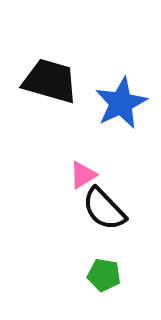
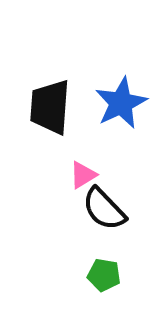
black trapezoid: moved 26 px down; rotated 102 degrees counterclockwise
